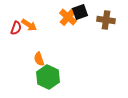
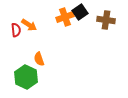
black square: rotated 14 degrees counterclockwise
orange cross: moved 3 px left; rotated 30 degrees clockwise
red semicircle: moved 2 px down; rotated 24 degrees counterclockwise
green hexagon: moved 22 px left
